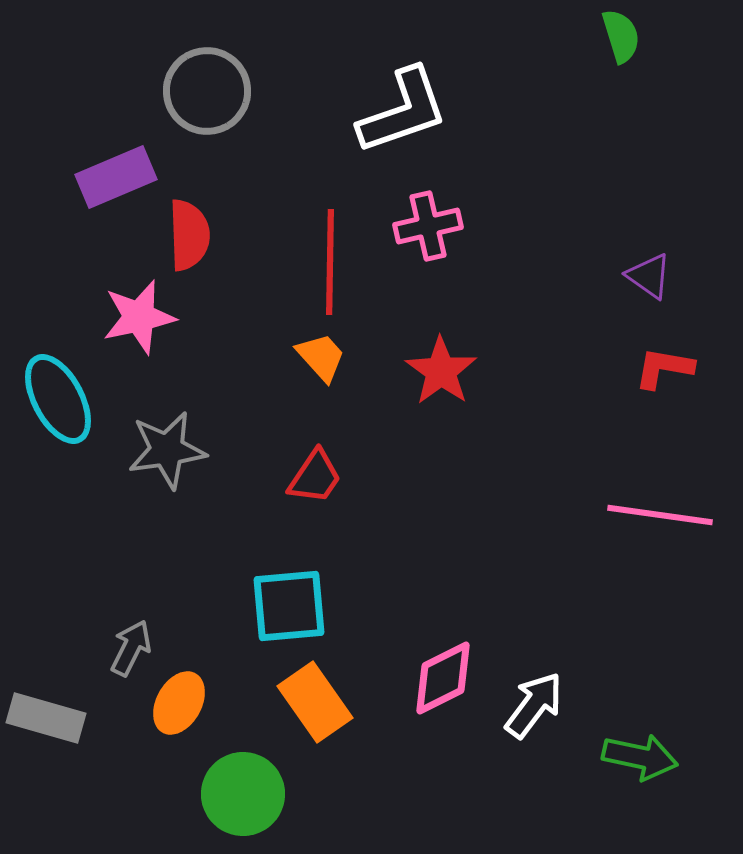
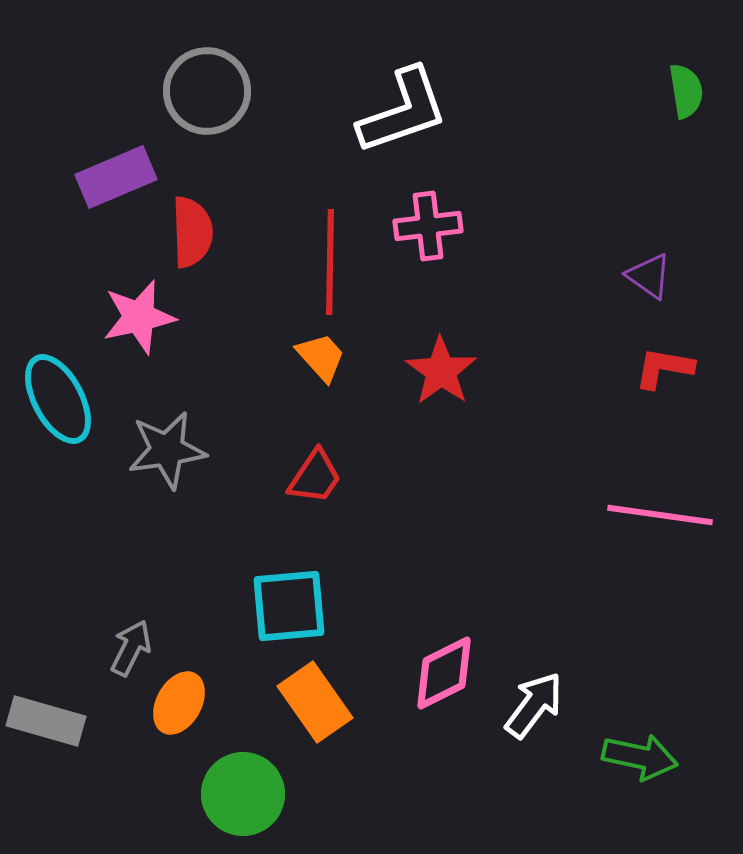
green semicircle: moved 65 px right, 55 px down; rotated 8 degrees clockwise
pink cross: rotated 6 degrees clockwise
red semicircle: moved 3 px right, 3 px up
pink diamond: moved 1 px right, 5 px up
gray rectangle: moved 3 px down
